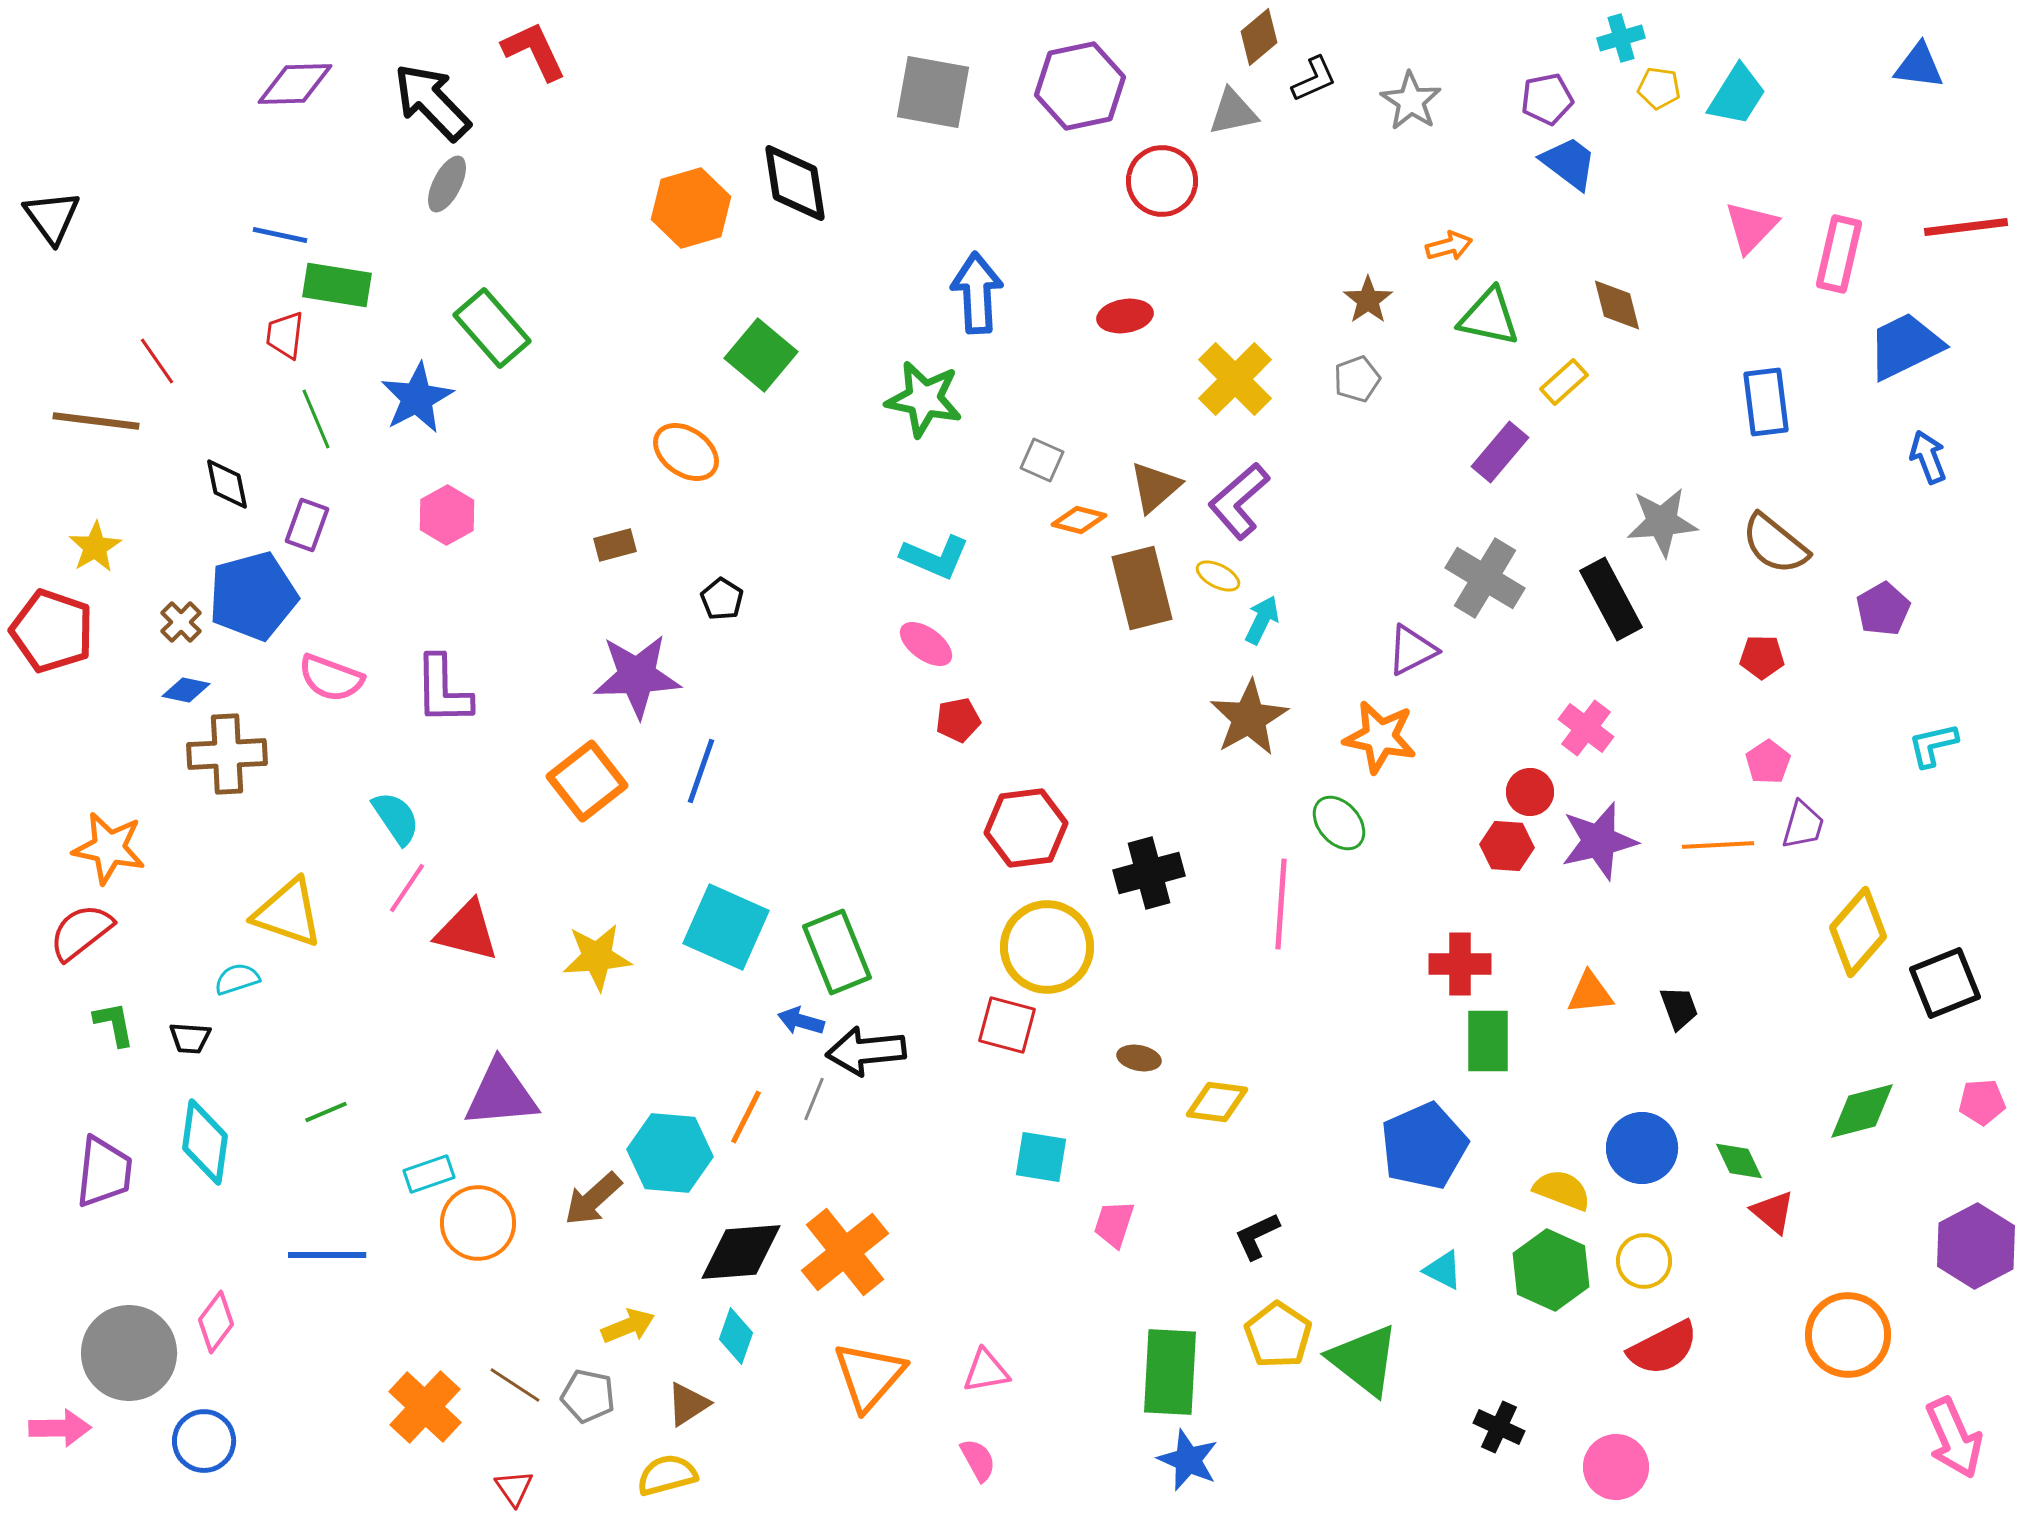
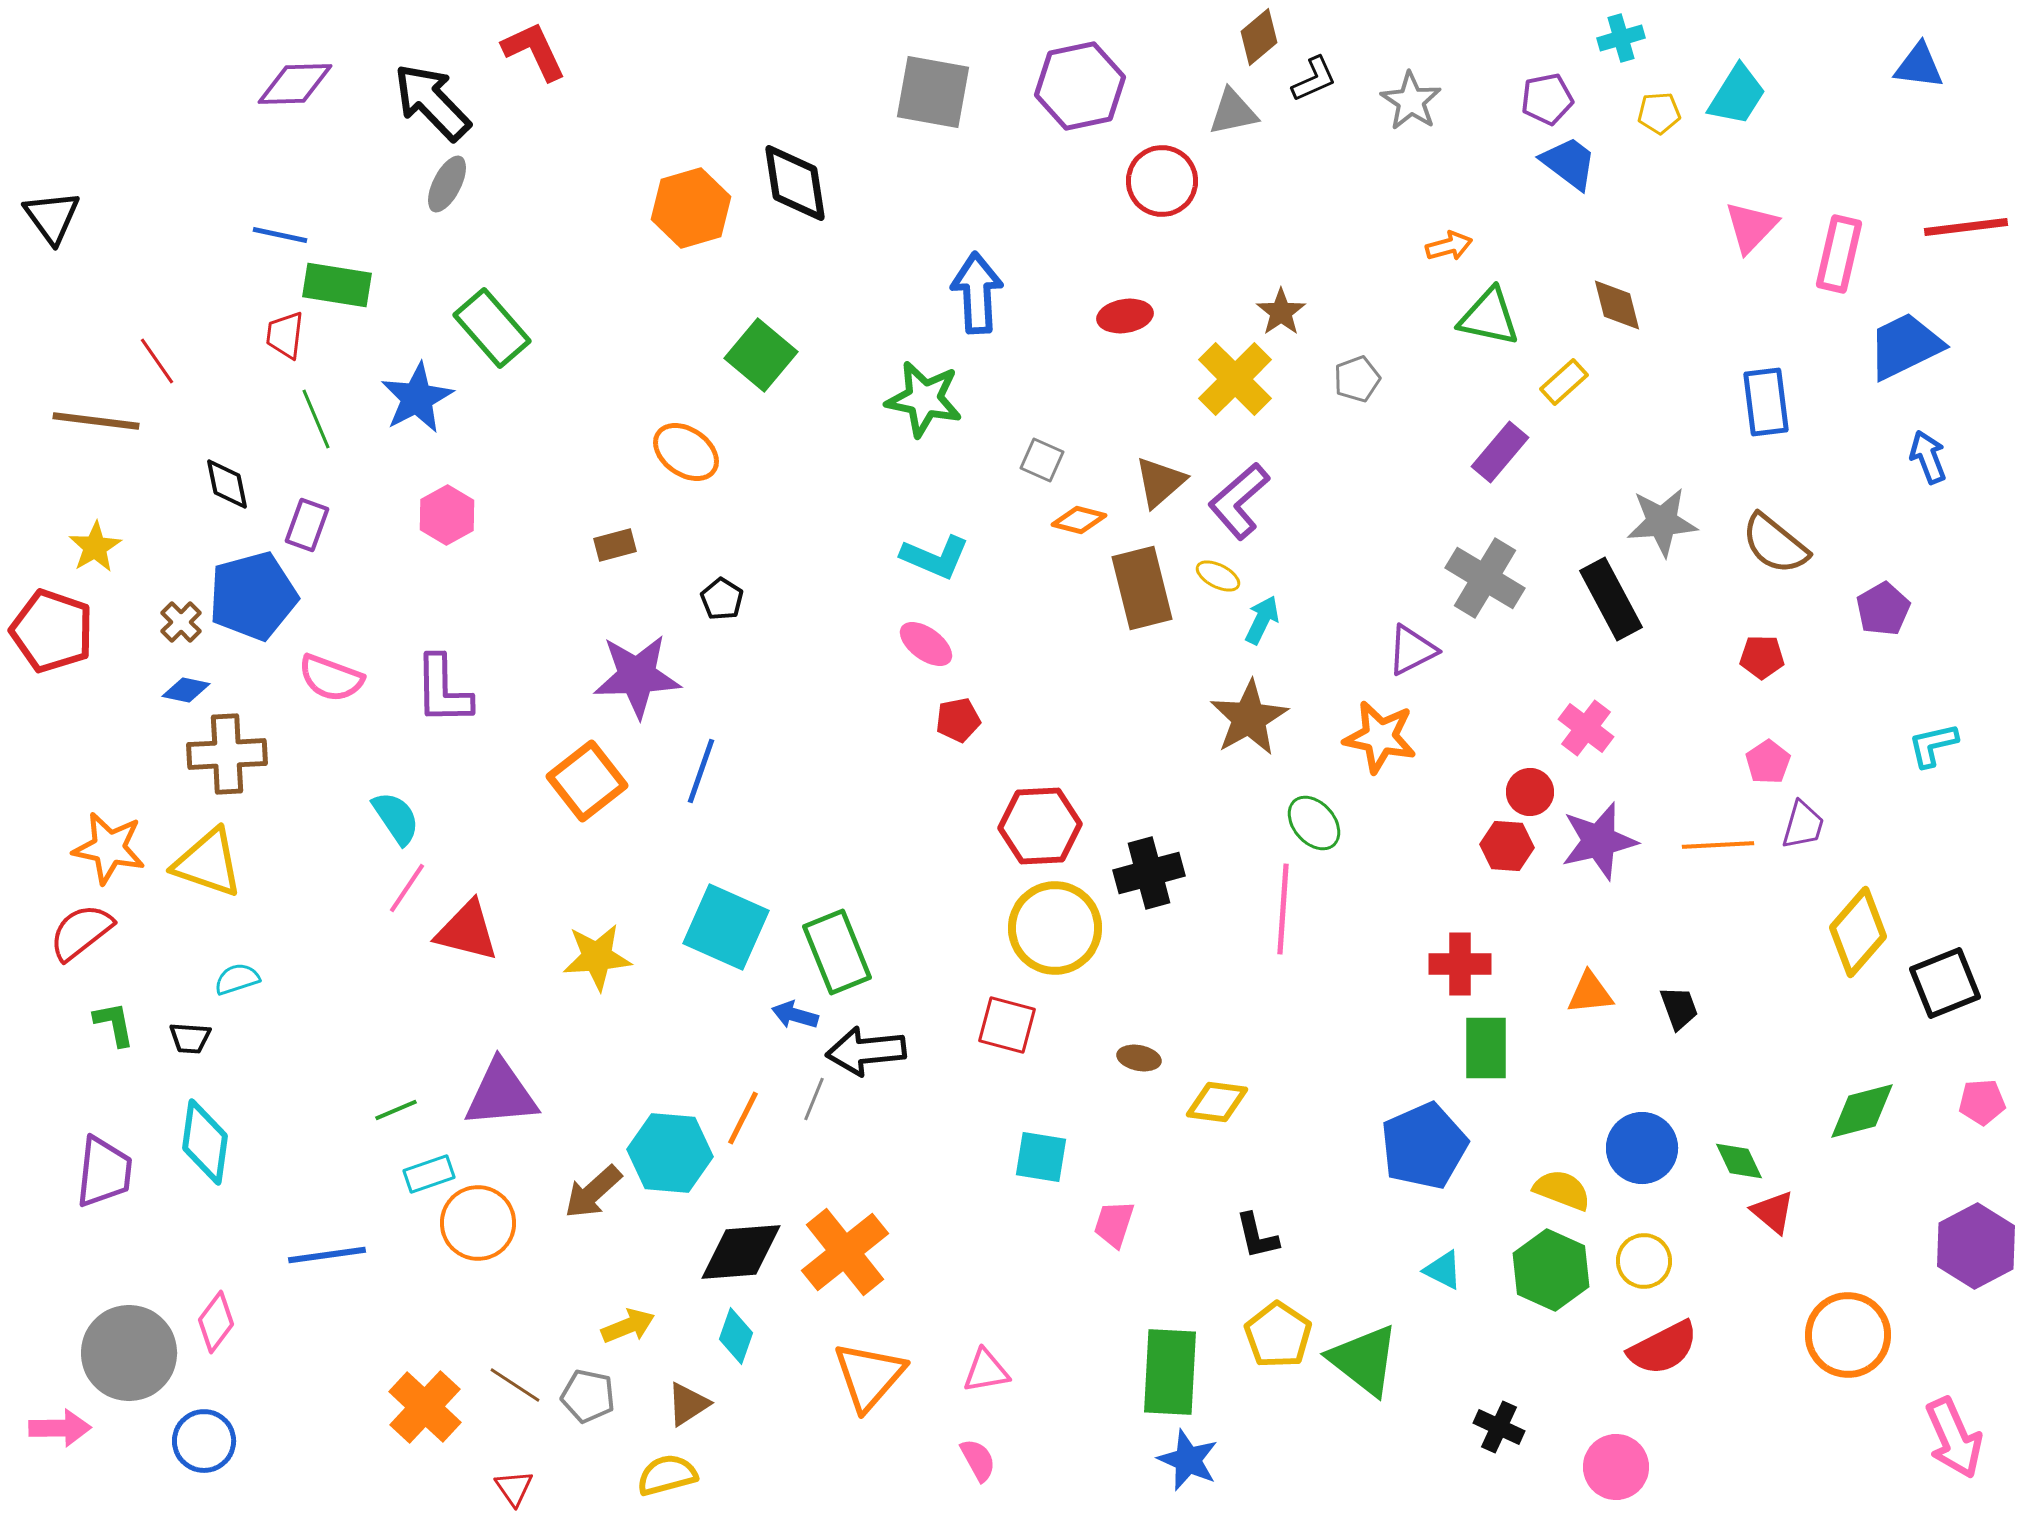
yellow pentagon at (1659, 88): moved 25 px down; rotated 12 degrees counterclockwise
brown star at (1368, 300): moved 87 px left, 12 px down
brown triangle at (1155, 487): moved 5 px right, 5 px up
green ellipse at (1339, 823): moved 25 px left
red hexagon at (1026, 828): moved 14 px right, 2 px up; rotated 4 degrees clockwise
pink line at (1281, 904): moved 2 px right, 5 px down
yellow triangle at (288, 913): moved 80 px left, 50 px up
yellow circle at (1047, 947): moved 8 px right, 19 px up
blue arrow at (801, 1021): moved 6 px left, 6 px up
green rectangle at (1488, 1041): moved 2 px left, 7 px down
green line at (326, 1112): moved 70 px right, 2 px up
orange line at (746, 1117): moved 3 px left, 1 px down
brown arrow at (593, 1199): moved 7 px up
black L-shape at (1257, 1236): rotated 78 degrees counterclockwise
blue line at (327, 1255): rotated 8 degrees counterclockwise
